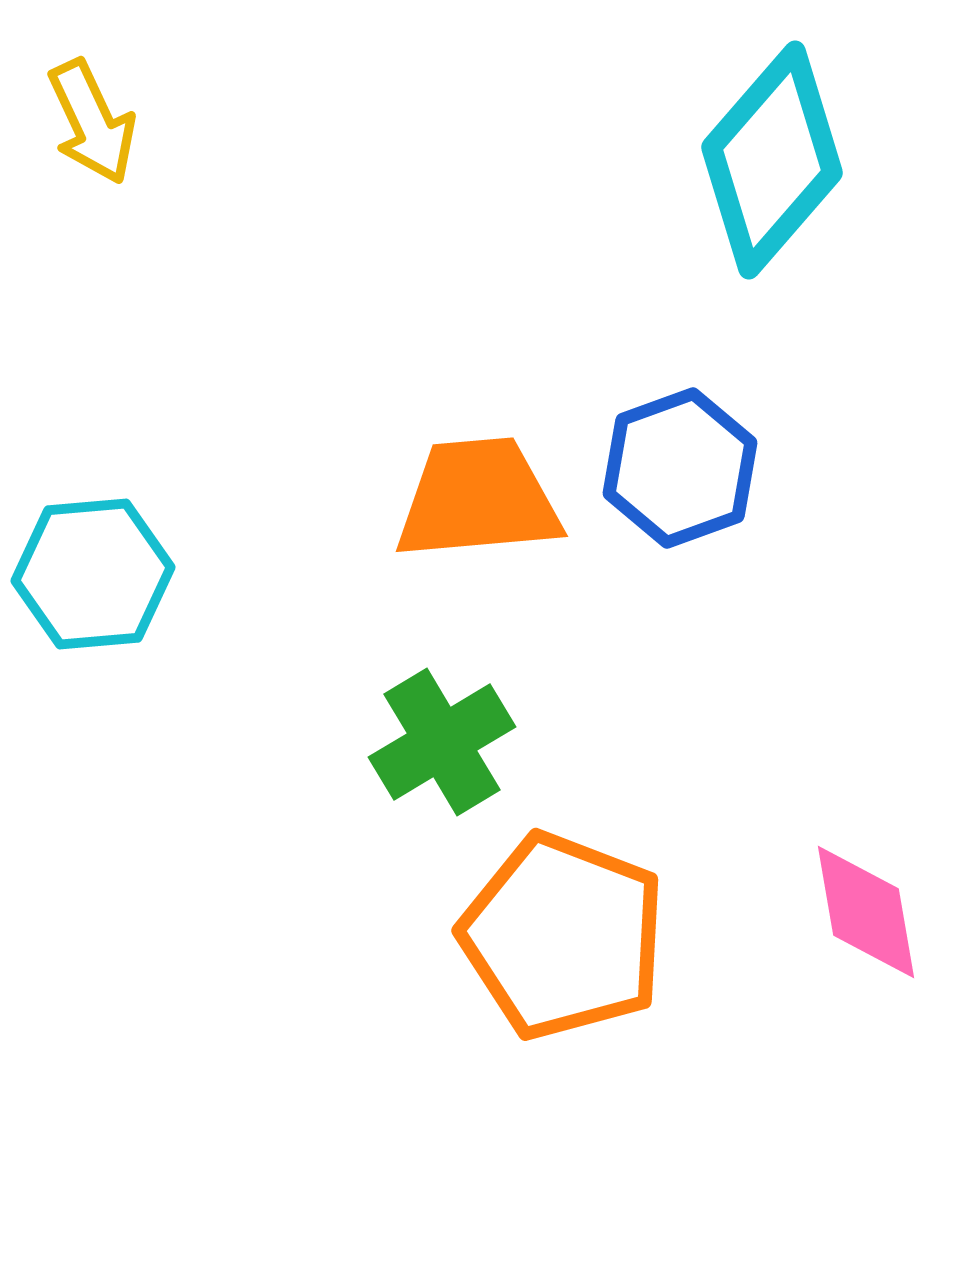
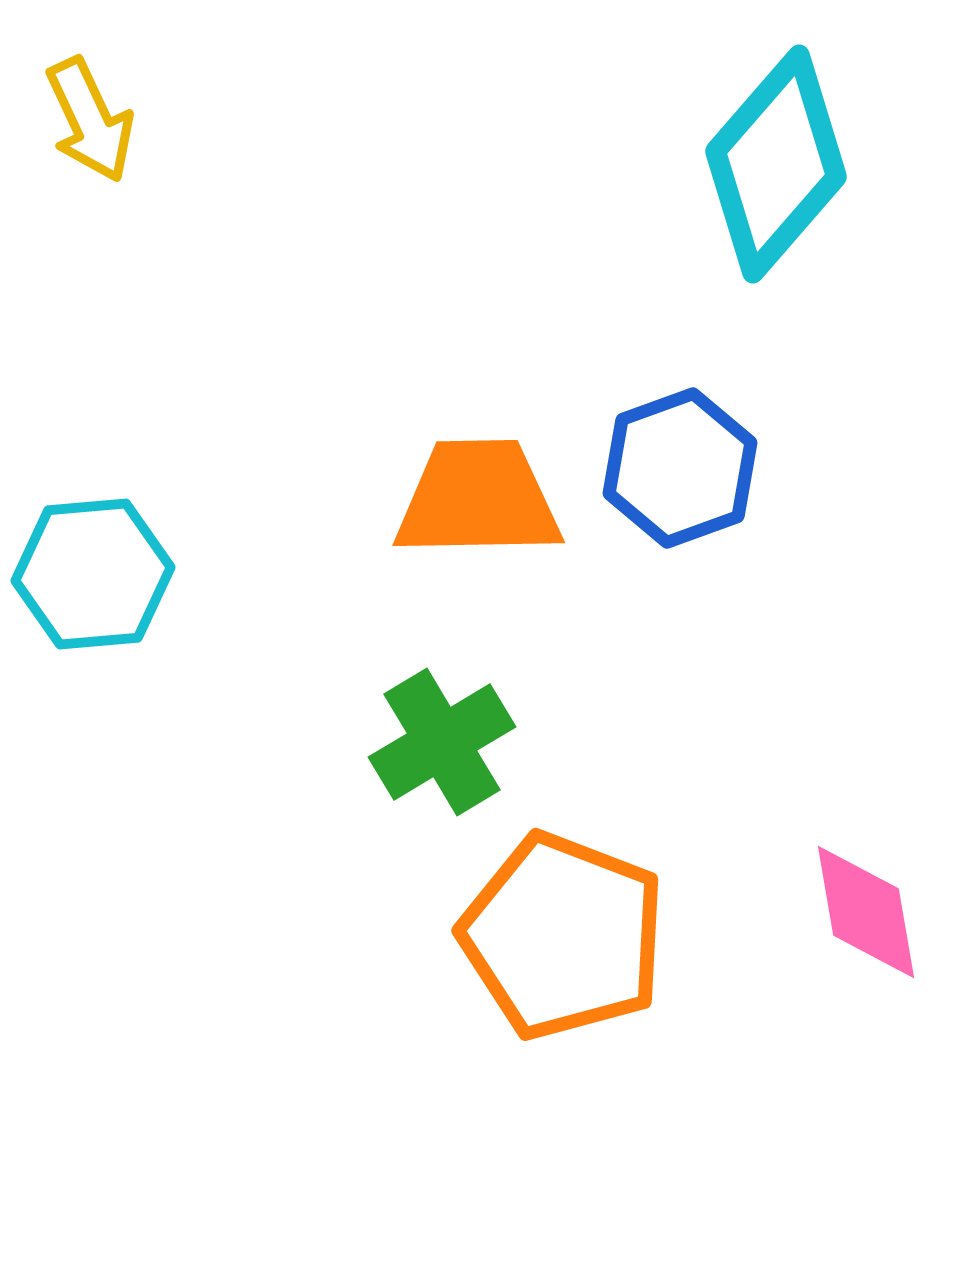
yellow arrow: moved 2 px left, 2 px up
cyan diamond: moved 4 px right, 4 px down
orange trapezoid: rotated 4 degrees clockwise
